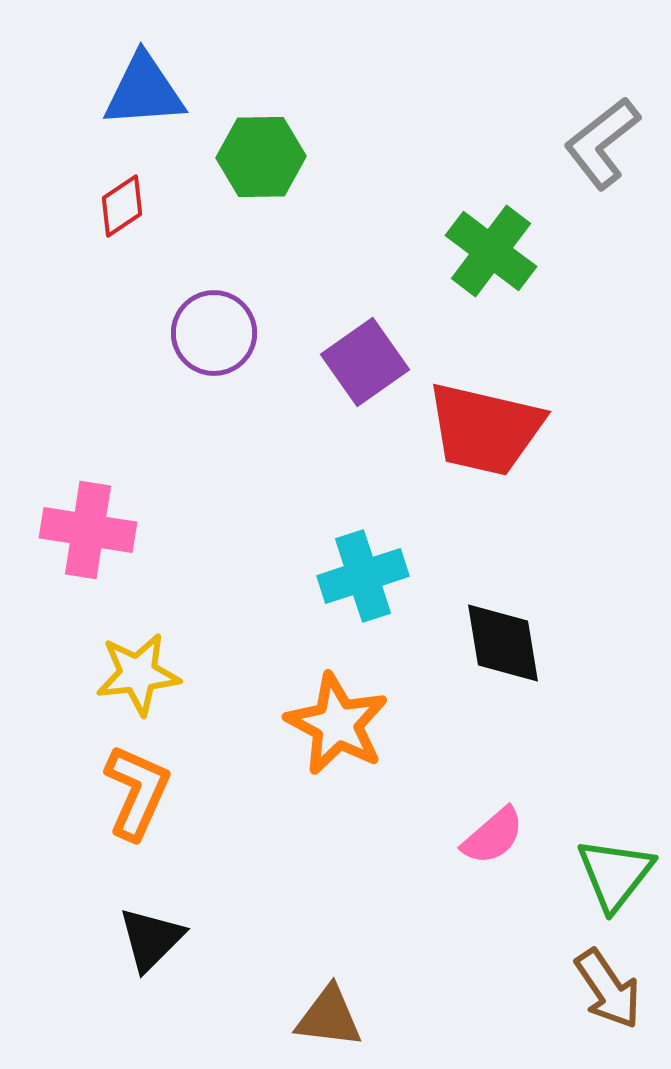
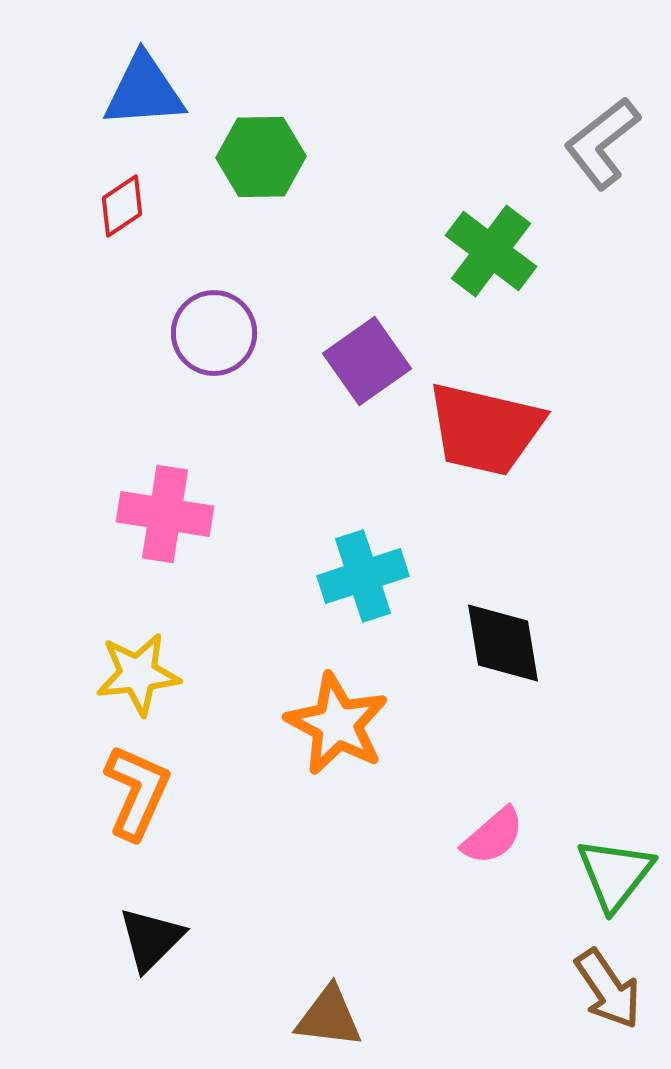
purple square: moved 2 px right, 1 px up
pink cross: moved 77 px right, 16 px up
